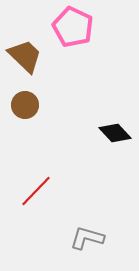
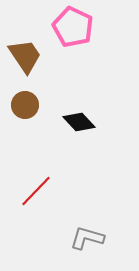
brown trapezoid: rotated 12 degrees clockwise
black diamond: moved 36 px left, 11 px up
